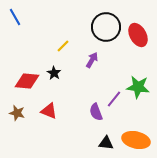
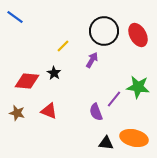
blue line: rotated 24 degrees counterclockwise
black circle: moved 2 px left, 4 px down
orange ellipse: moved 2 px left, 2 px up
